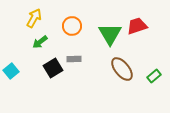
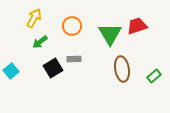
brown ellipse: rotated 30 degrees clockwise
